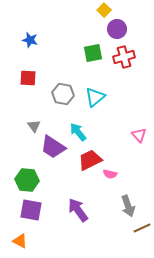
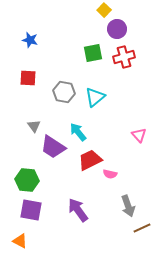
gray hexagon: moved 1 px right, 2 px up
